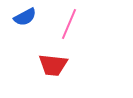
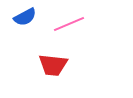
pink line: rotated 44 degrees clockwise
